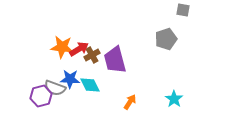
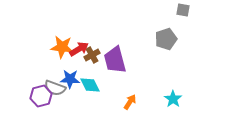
cyan star: moved 1 px left
